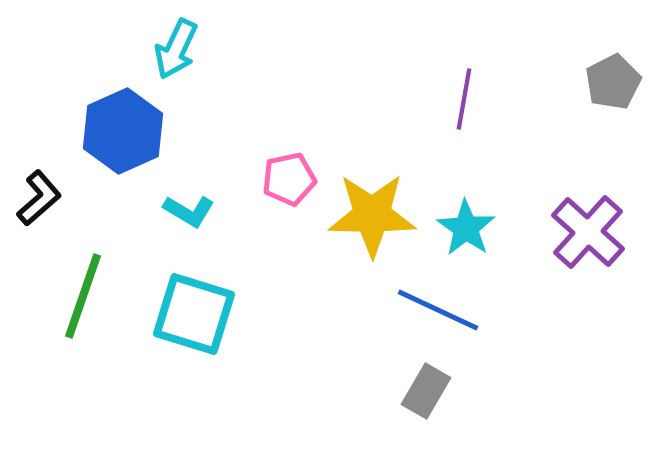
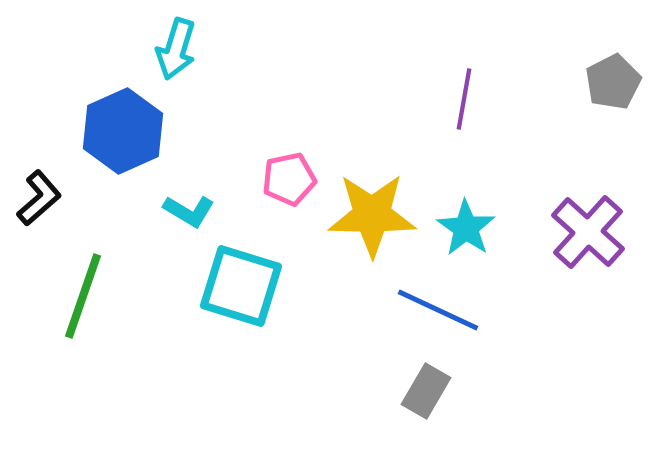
cyan arrow: rotated 8 degrees counterclockwise
cyan square: moved 47 px right, 28 px up
